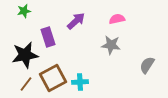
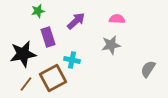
green star: moved 14 px right
pink semicircle: rotated 14 degrees clockwise
gray star: rotated 18 degrees counterclockwise
black star: moved 2 px left, 1 px up
gray semicircle: moved 1 px right, 4 px down
cyan cross: moved 8 px left, 22 px up; rotated 14 degrees clockwise
